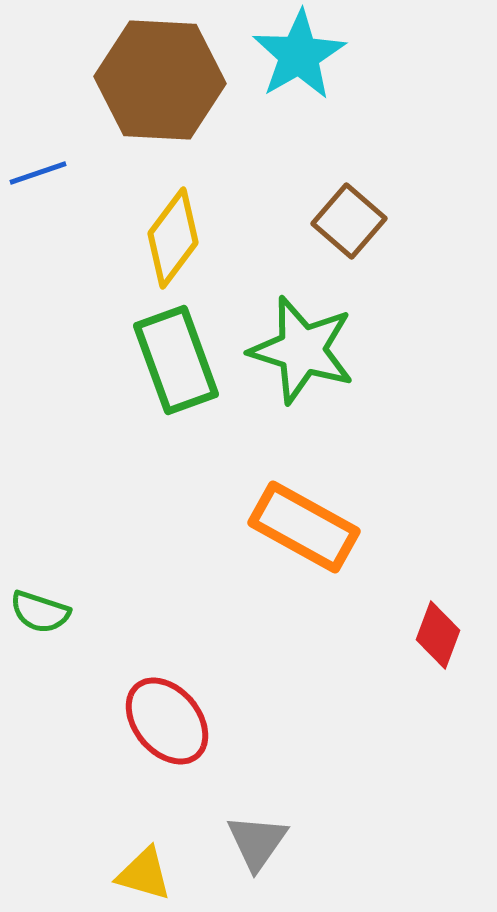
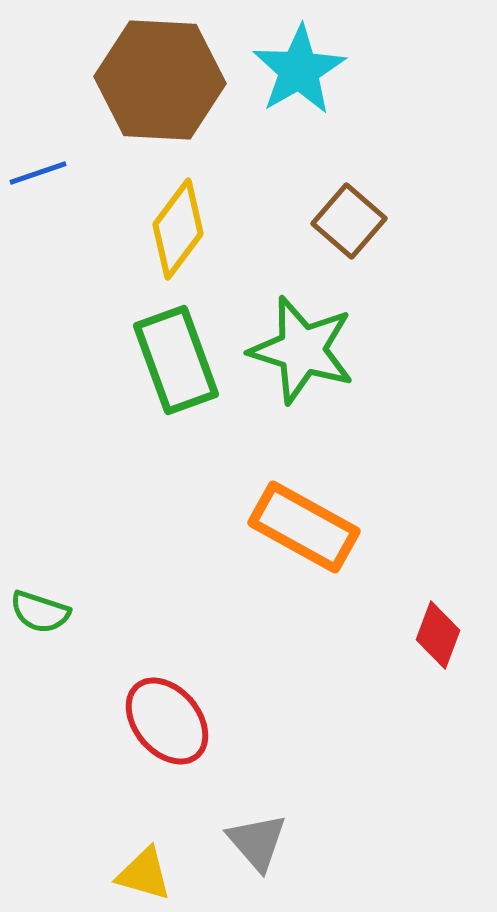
cyan star: moved 15 px down
yellow diamond: moved 5 px right, 9 px up
gray triangle: rotated 16 degrees counterclockwise
